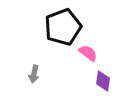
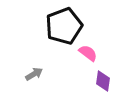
black pentagon: moved 1 px right, 1 px up
gray arrow: rotated 132 degrees counterclockwise
